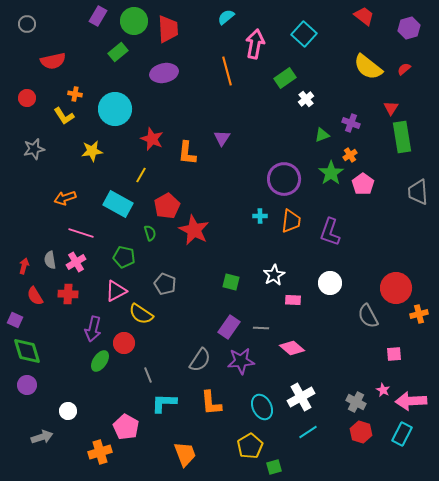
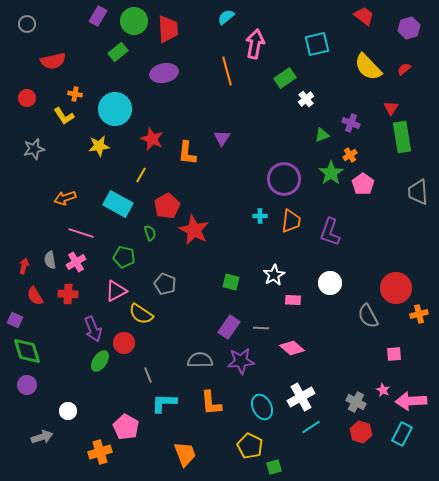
cyan square at (304, 34): moved 13 px right, 10 px down; rotated 35 degrees clockwise
yellow semicircle at (368, 67): rotated 8 degrees clockwise
yellow star at (92, 151): moved 7 px right, 5 px up
purple arrow at (93, 329): rotated 35 degrees counterclockwise
gray semicircle at (200, 360): rotated 125 degrees counterclockwise
cyan line at (308, 432): moved 3 px right, 5 px up
yellow pentagon at (250, 446): rotated 15 degrees counterclockwise
